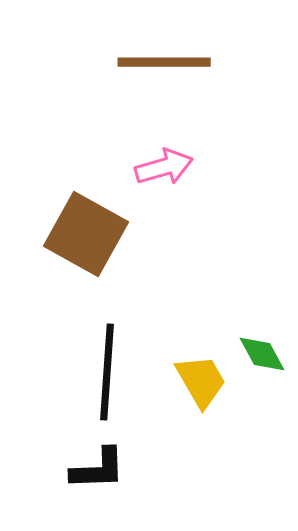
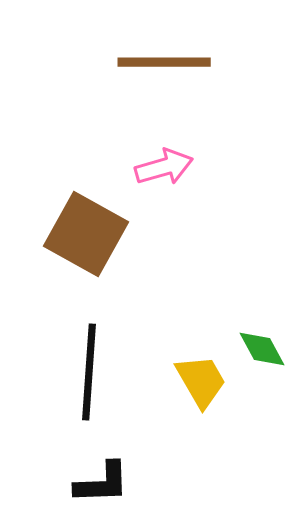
green diamond: moved 5 px up
black line: moved 18 px left
black L-shape: moved 4 px right, 14 px down
